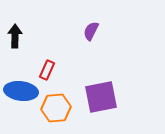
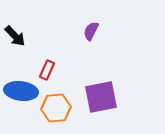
black arrow: rotated 135 degrees clockwise
